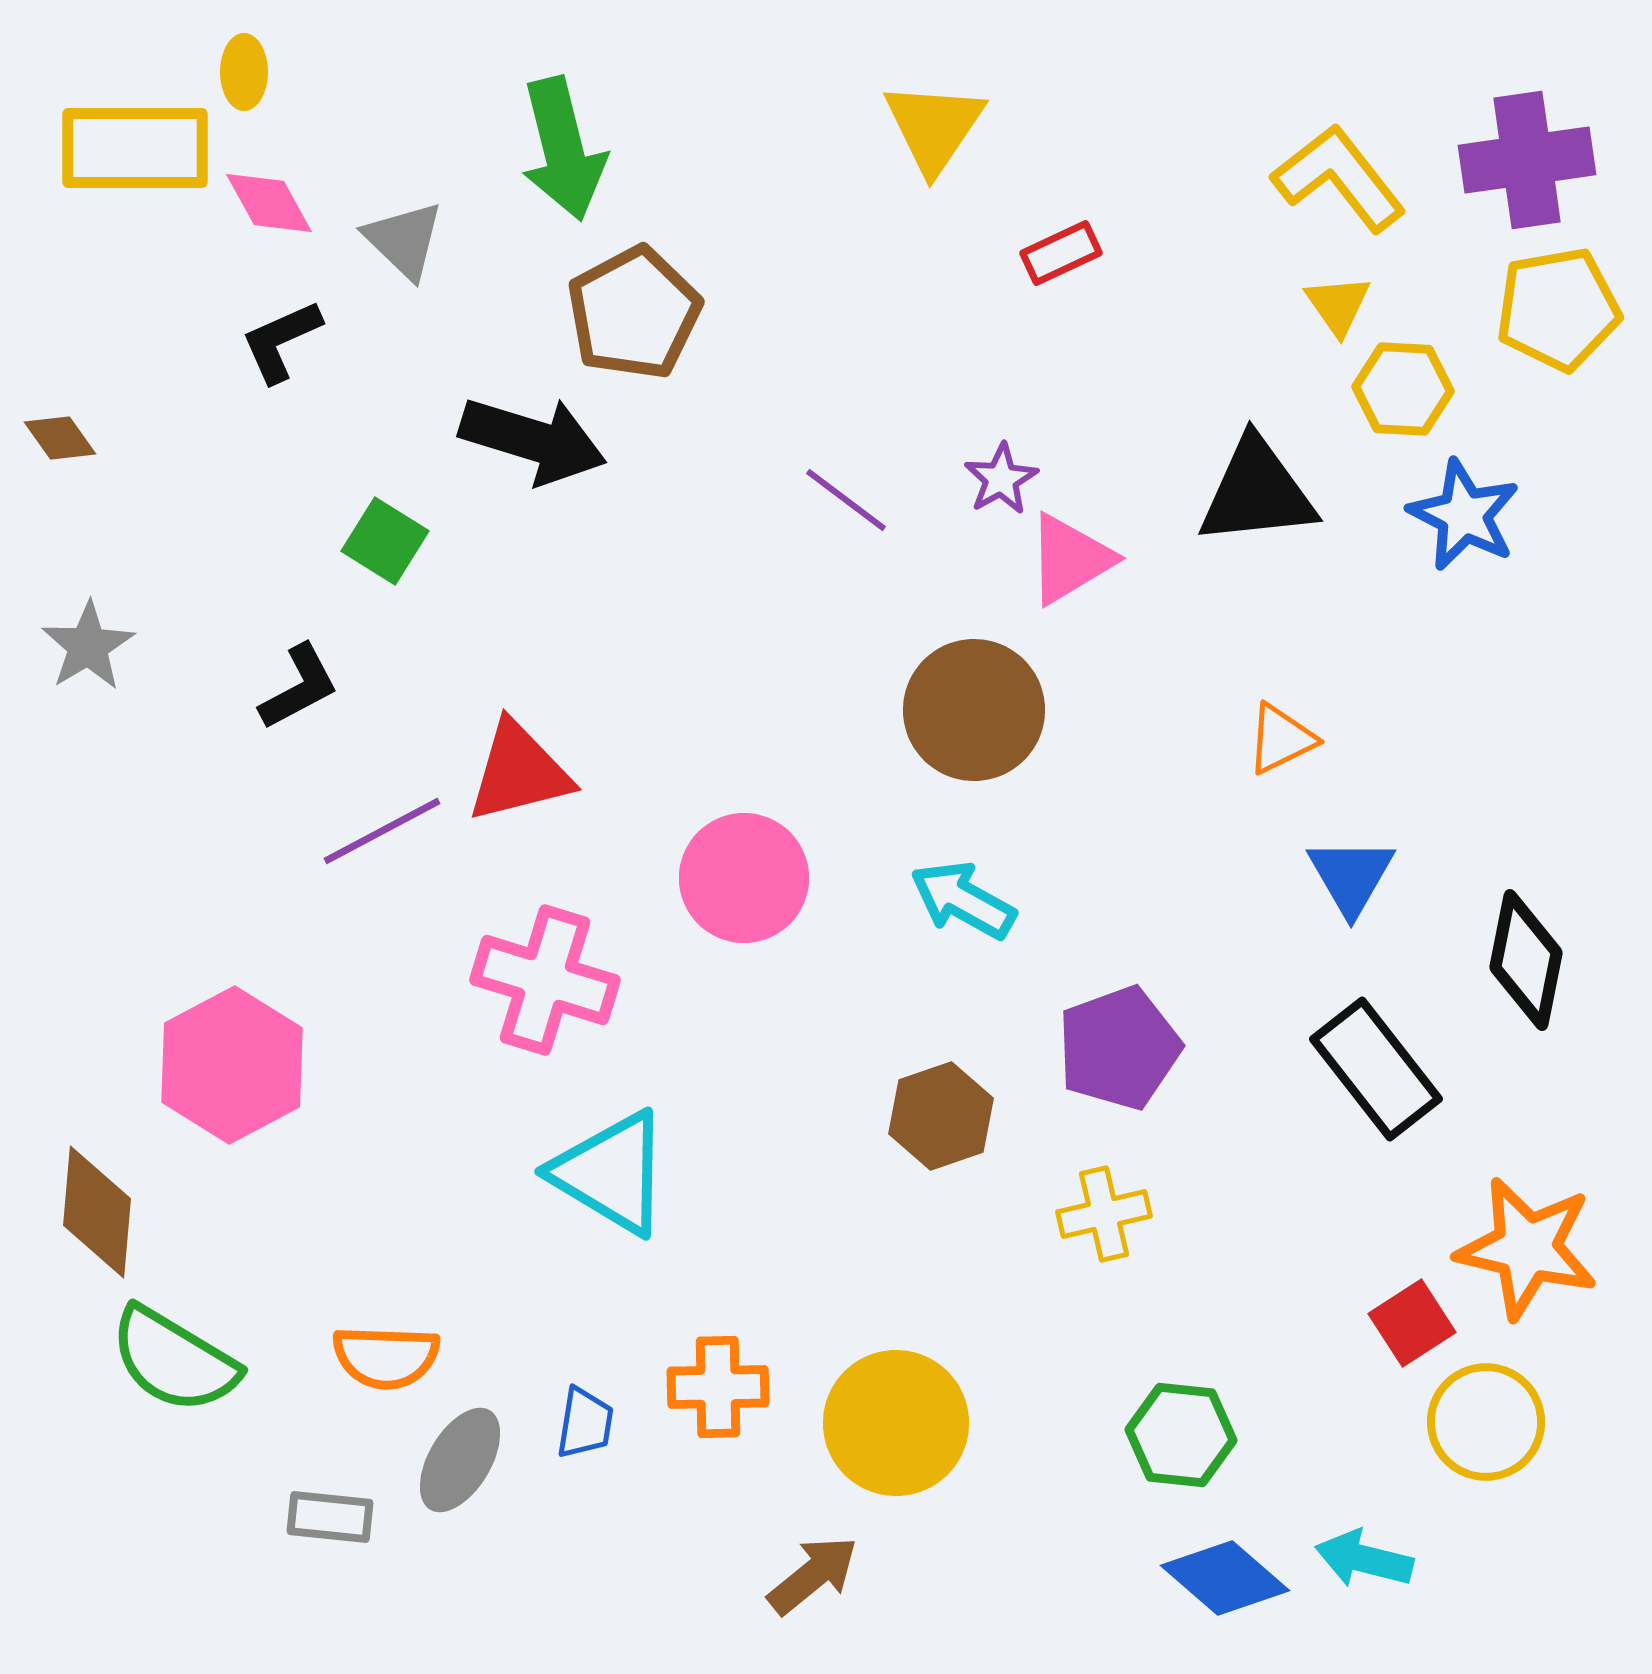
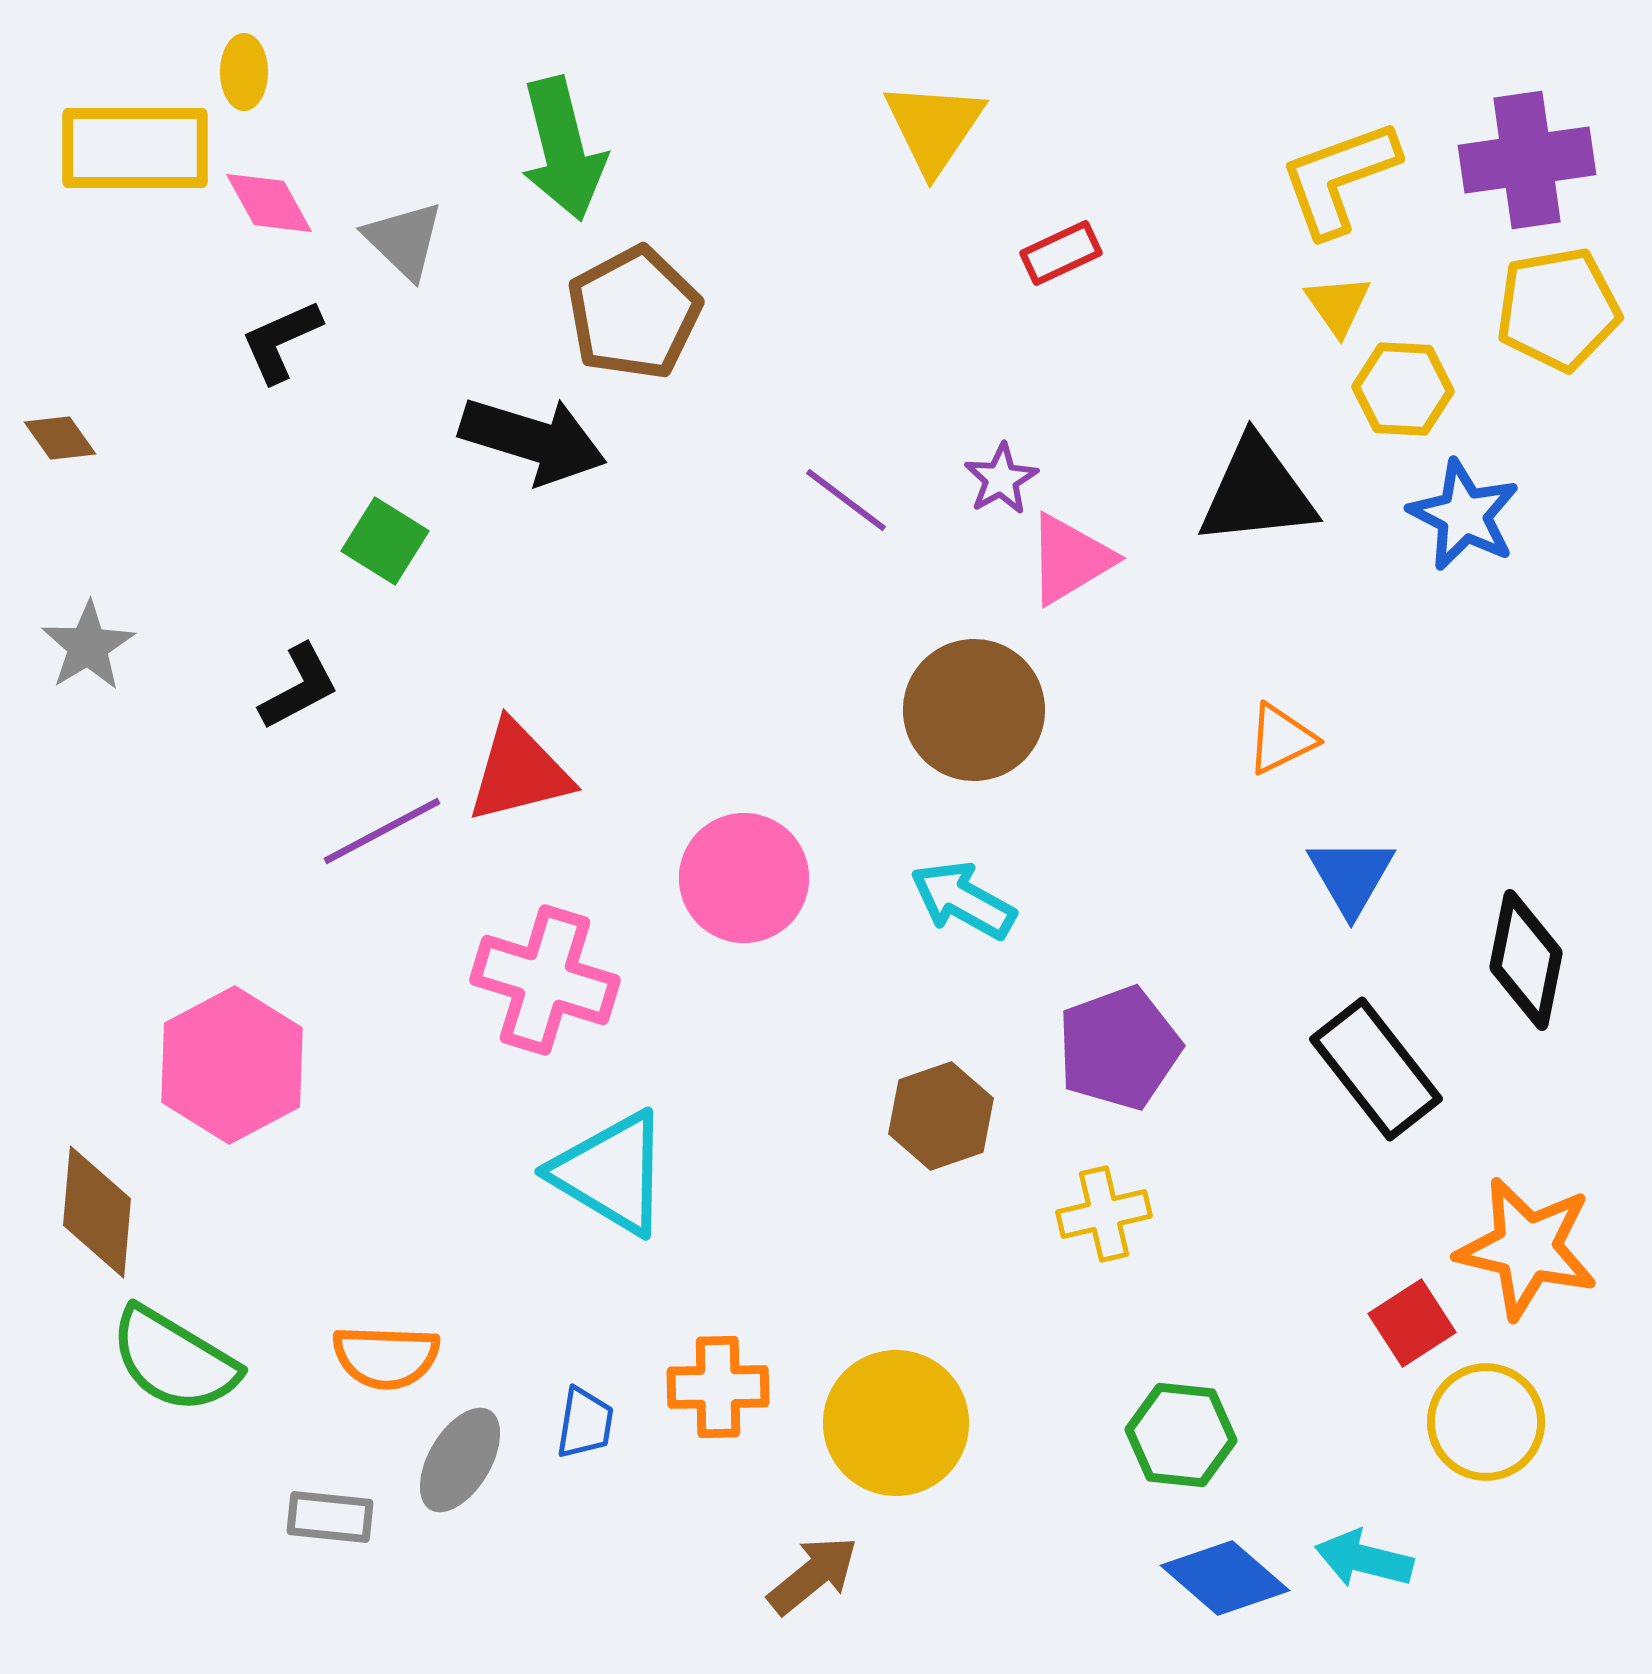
yellow L-shape at (1339, 178): rotated 72 degrees counterclockwise
